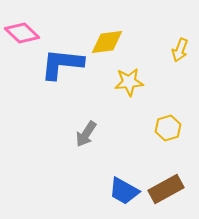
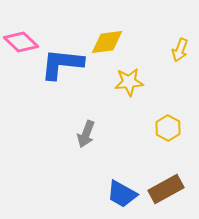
pink diamond: moved 1 px left, 9 px down
yellow hexagon: rotated 15 degrees counterclockwise
gray arrow: rotated 12 degrees counterclockwise
blue trapezoid: moved 2 px left, 3 px down
